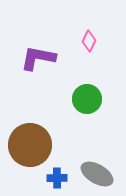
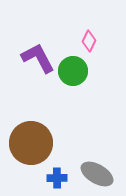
purple L-shape: rotated 51 degrees clockwise
green circle: moved 14 px left, 28 px up
brown circle: moved 1 px right, 2 px up
